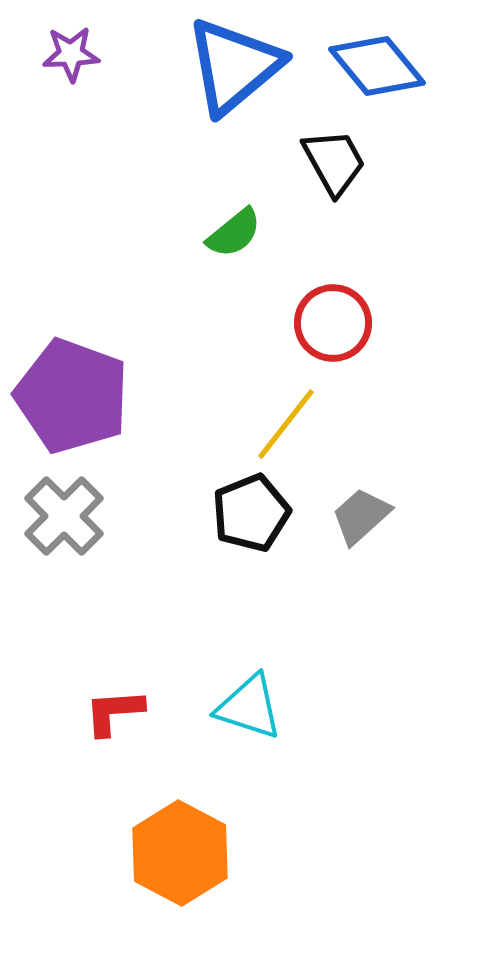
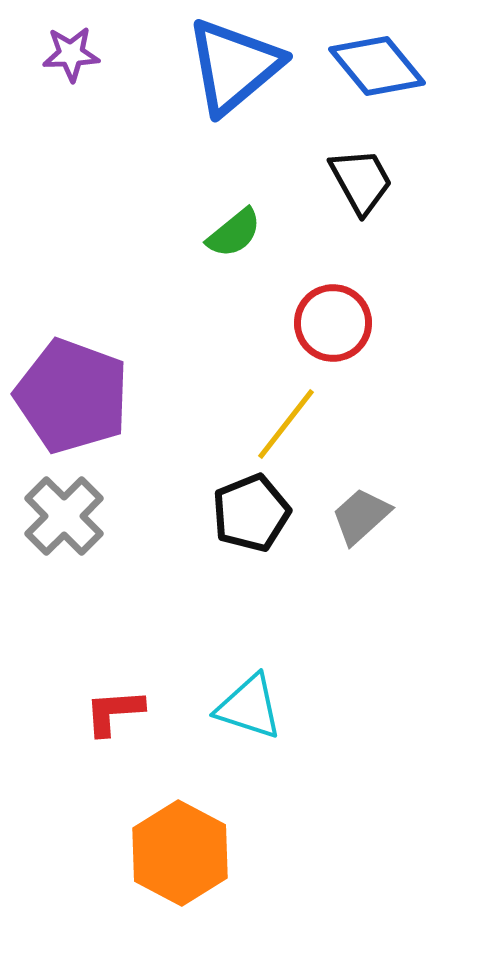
black trapezoid: moved 27 px right, 19 px down
